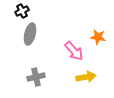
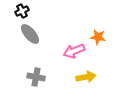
gray ellipse: rotated 55 degrees counterclockwise
pink arrow: rotated 110 degrees clockwise
gray cross: rotated 24 degrees clockwise
